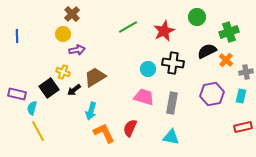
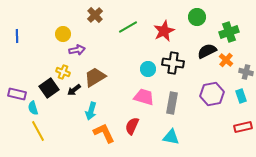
brown cross: moved 23 px right, 1 px down
gray cross: rotated 24 degrees clockwise
cyan rectangle: rotated 32 degrees counterclockwise
cyan semicircle: moved 1 px right; rotated 32 degrees counterclockwise
red semicircle: moved 2 px right, 2 px up
